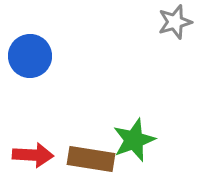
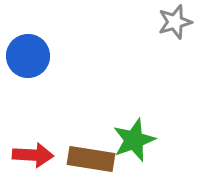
blue circle: moved 2 px left
